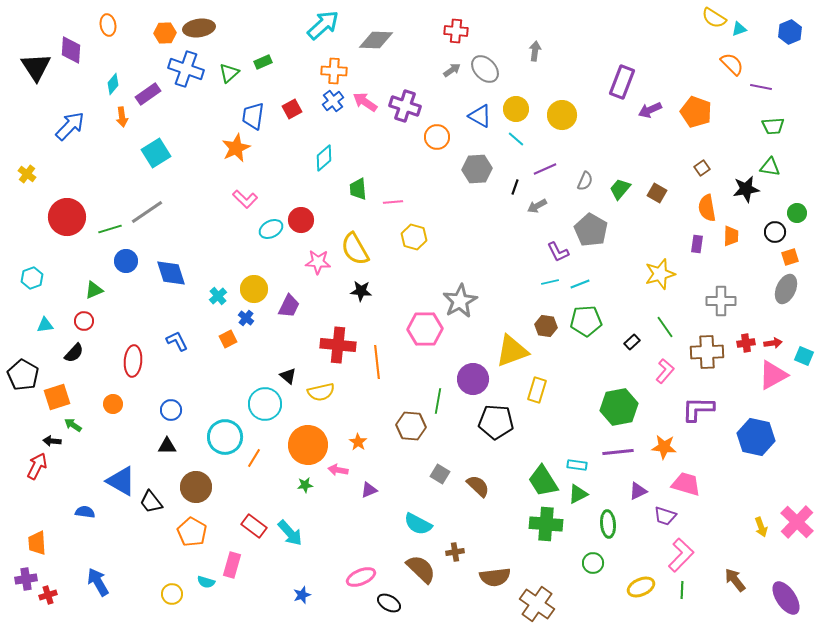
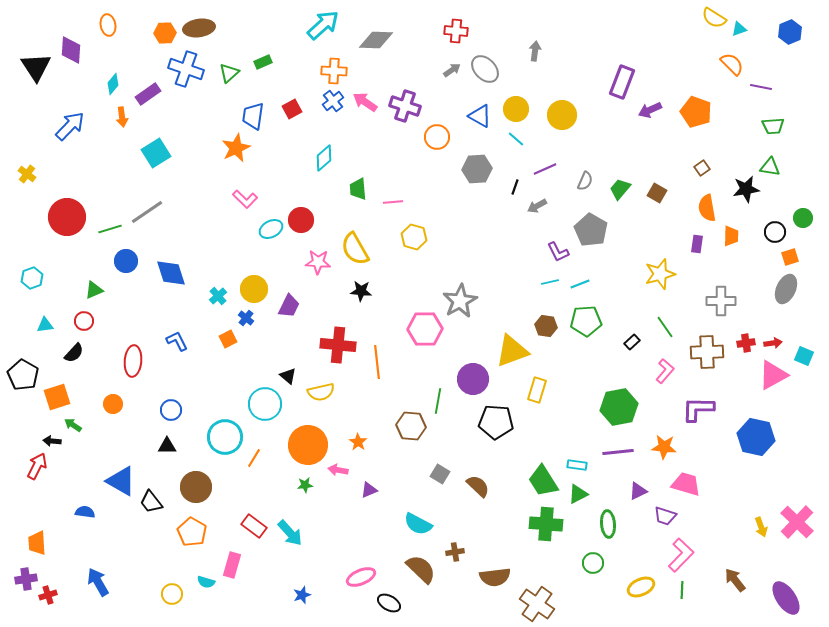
green circle at (797, 213): moved 6 px right, 5 px down
